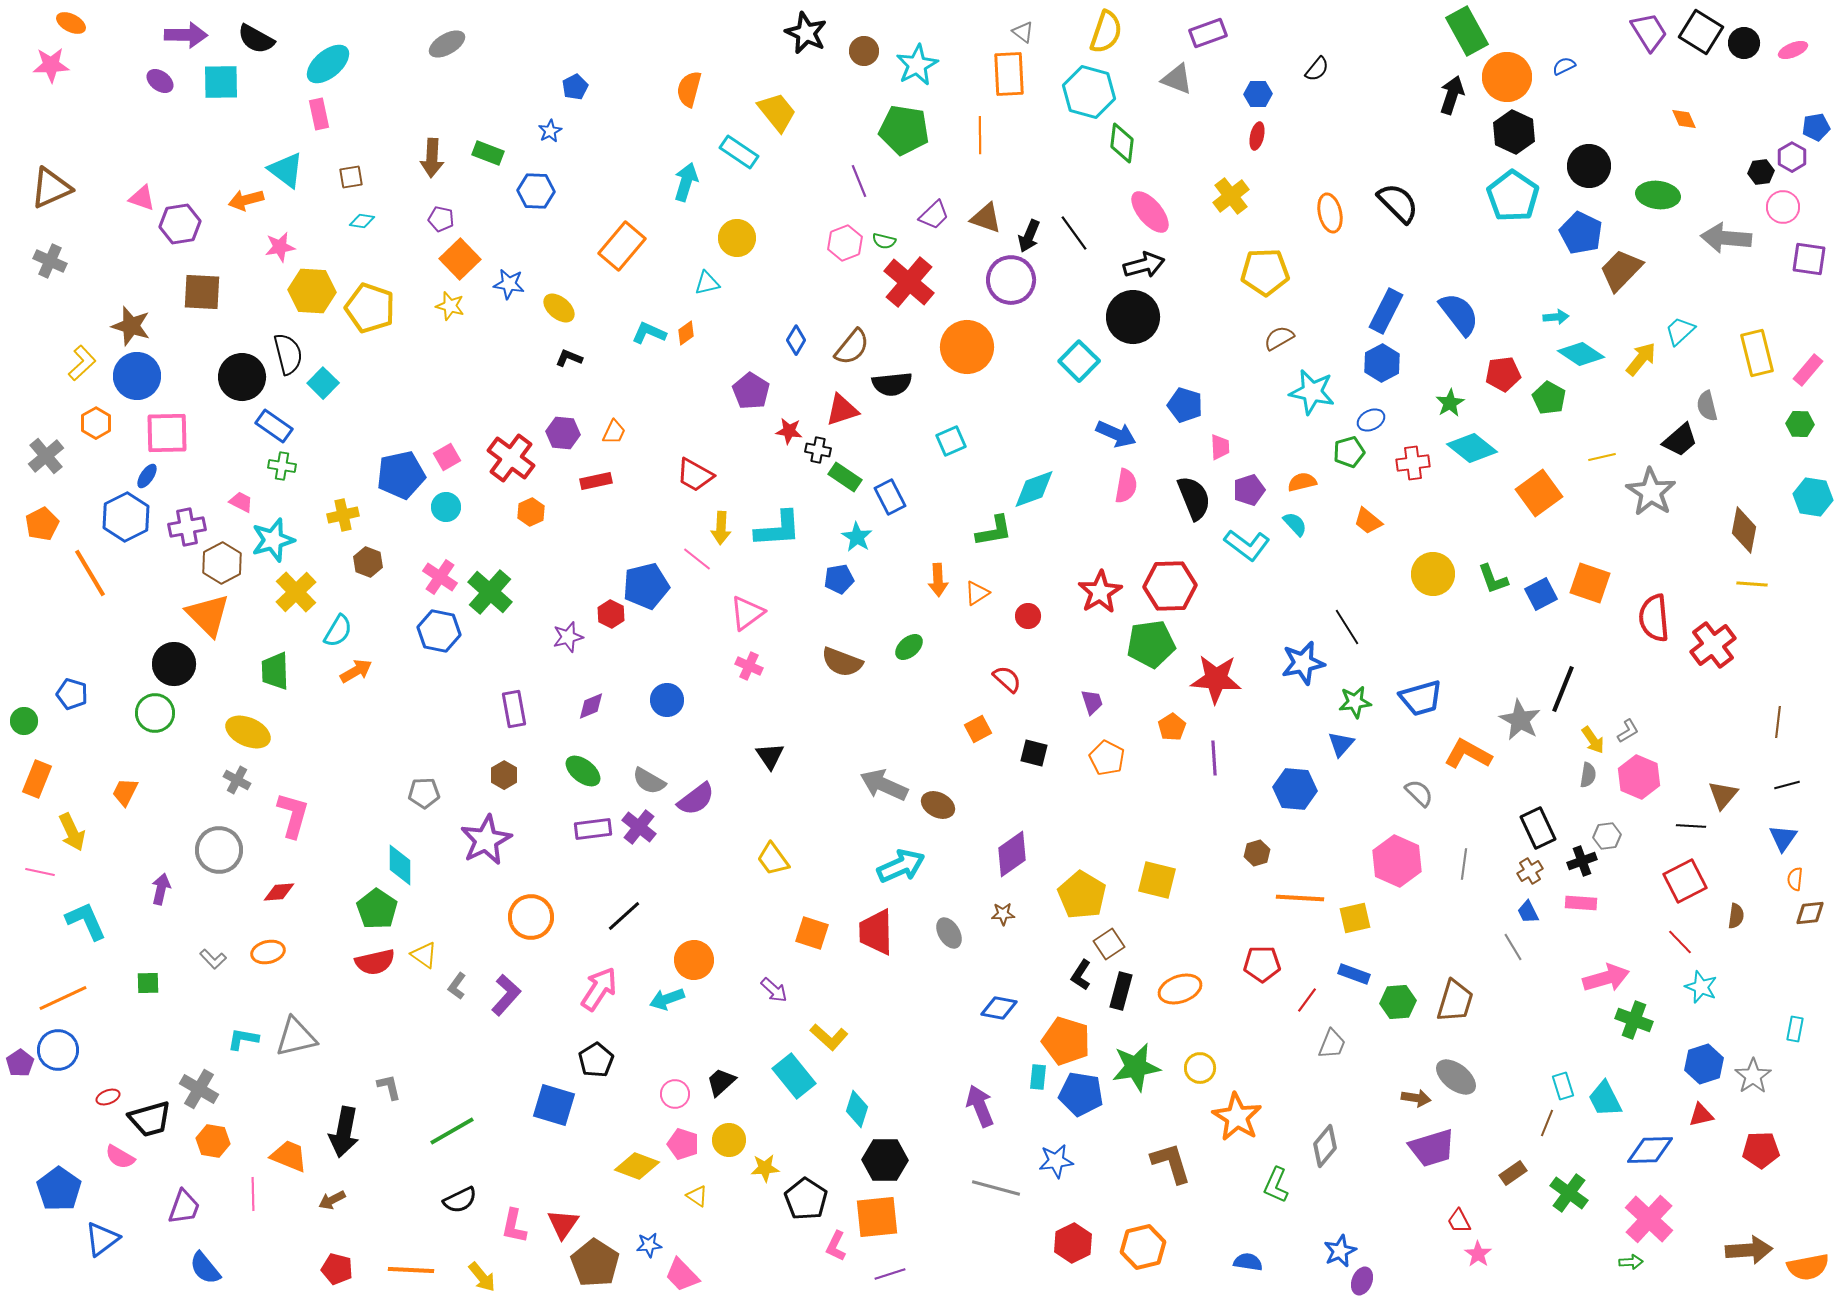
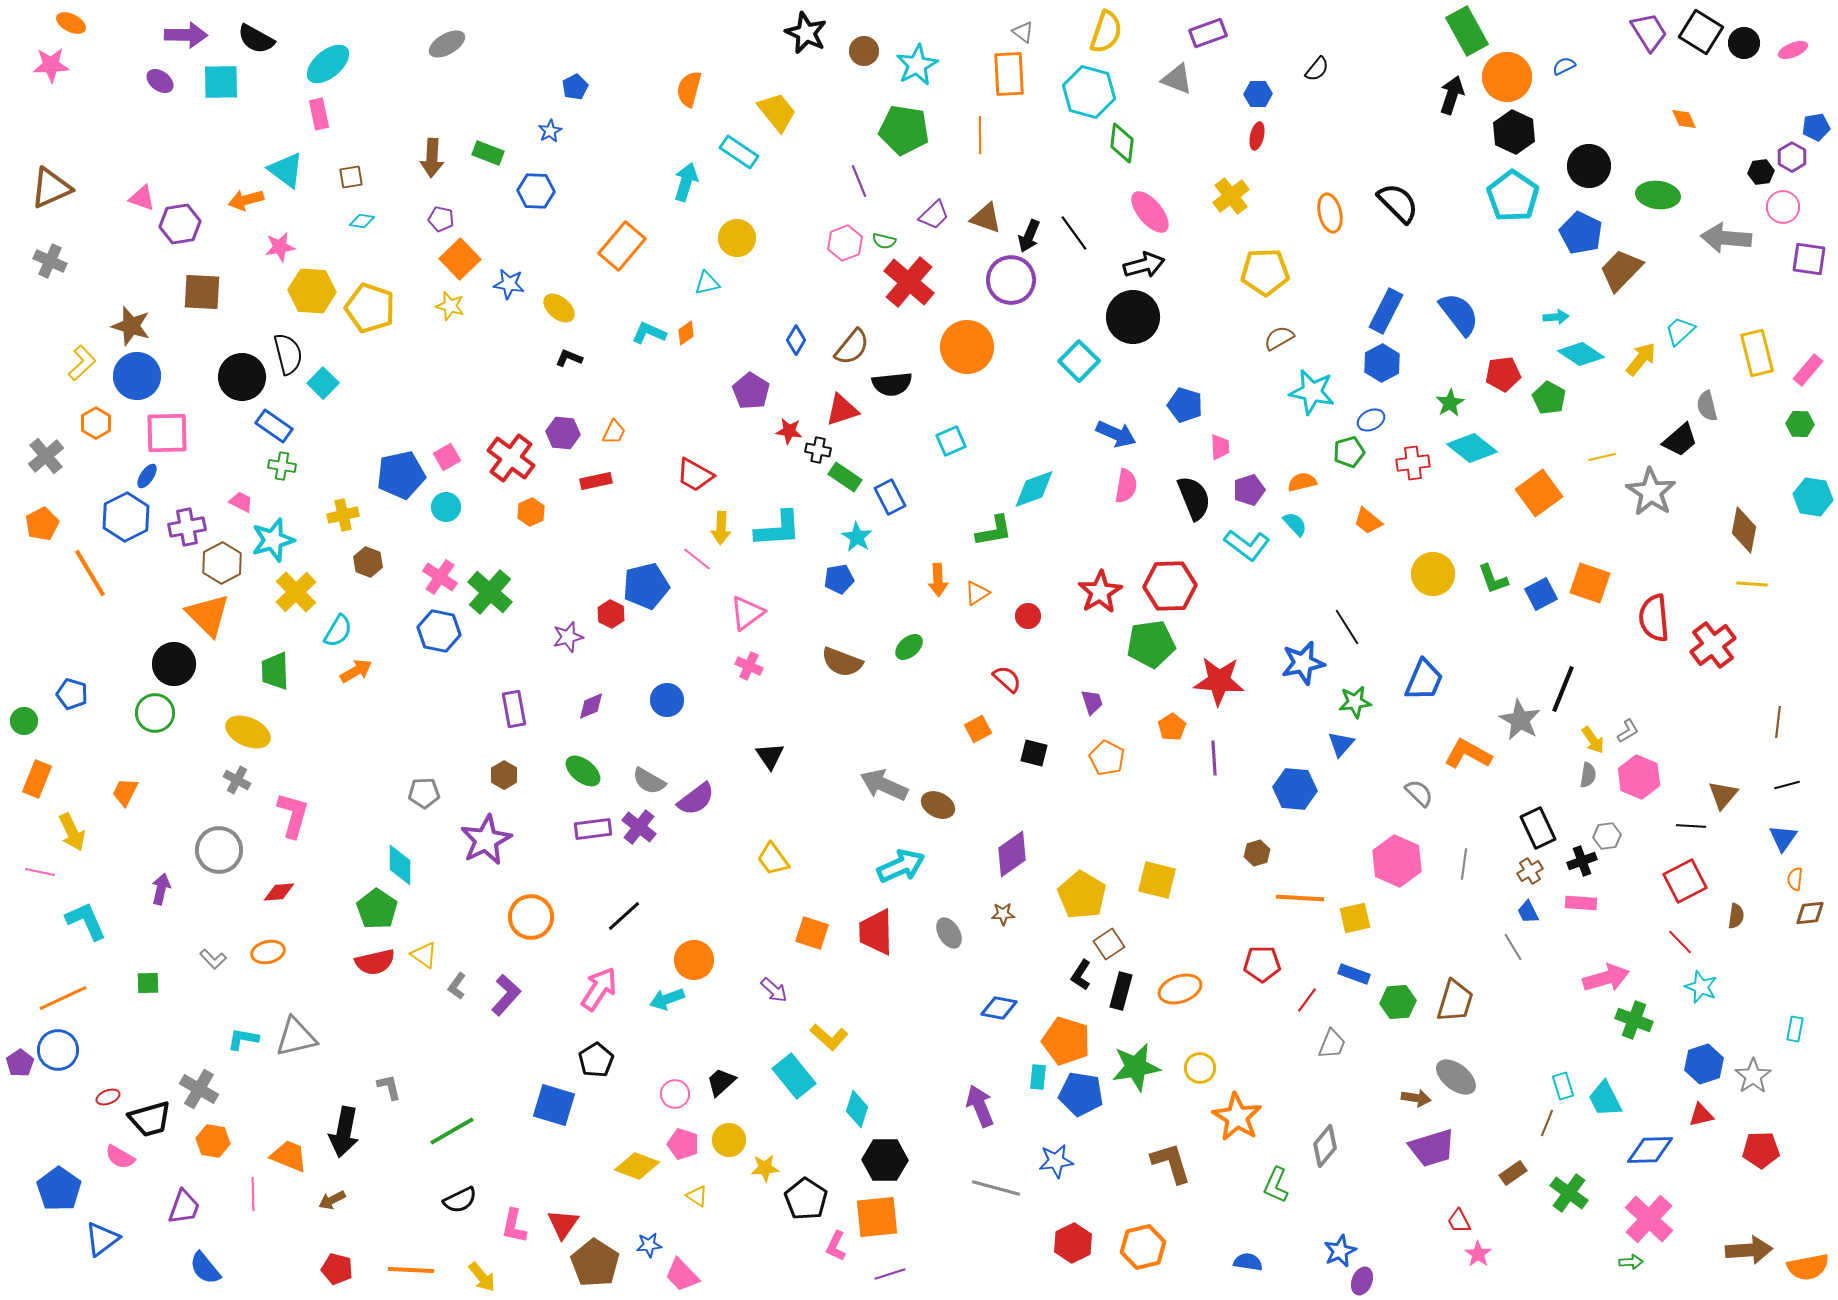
red star at (1216, 679): moved 3 px right, 2 px down
blue trapezoid at (1421, 698): moved 3 px right, 18 px up; rotated 51 degrees counterclockwise
